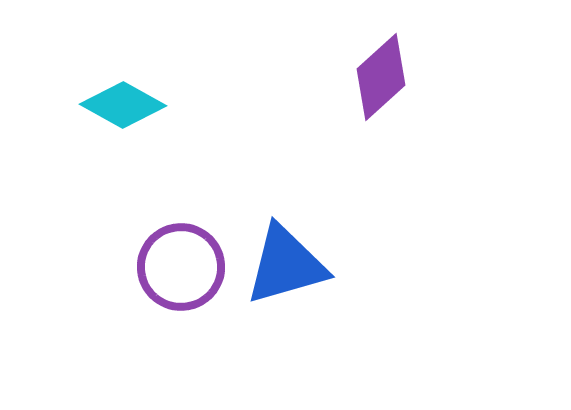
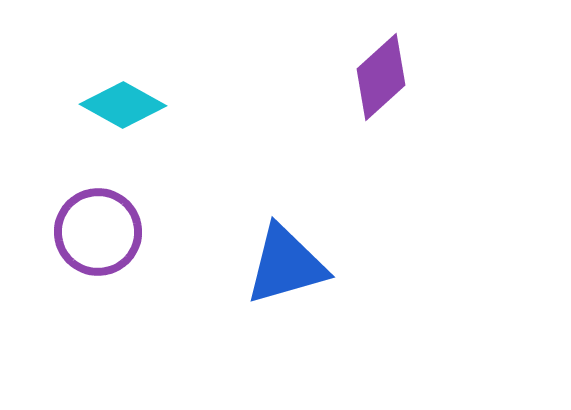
purple circle: moved 83 px left, 35 px up
